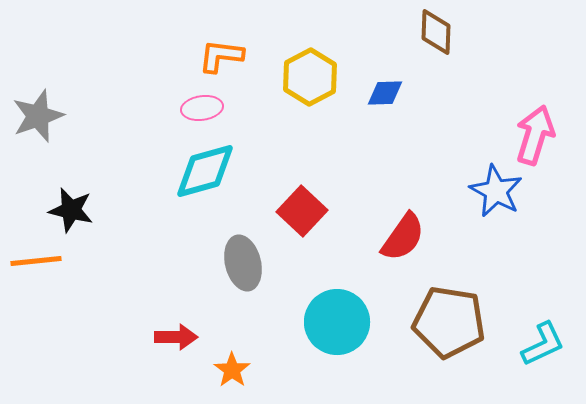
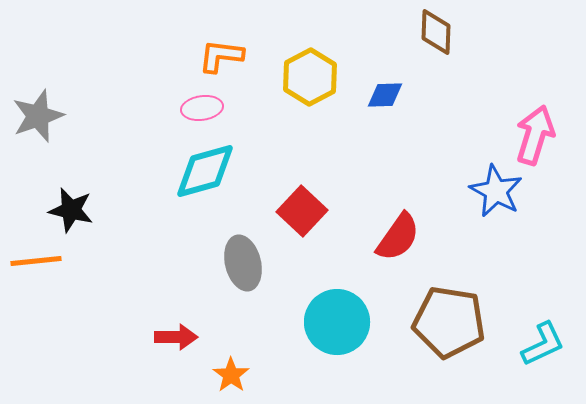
blue diamond: moved 2 px down
red semicircle: moved 5 px left
orange star: moved 1 px left, 5 px down
